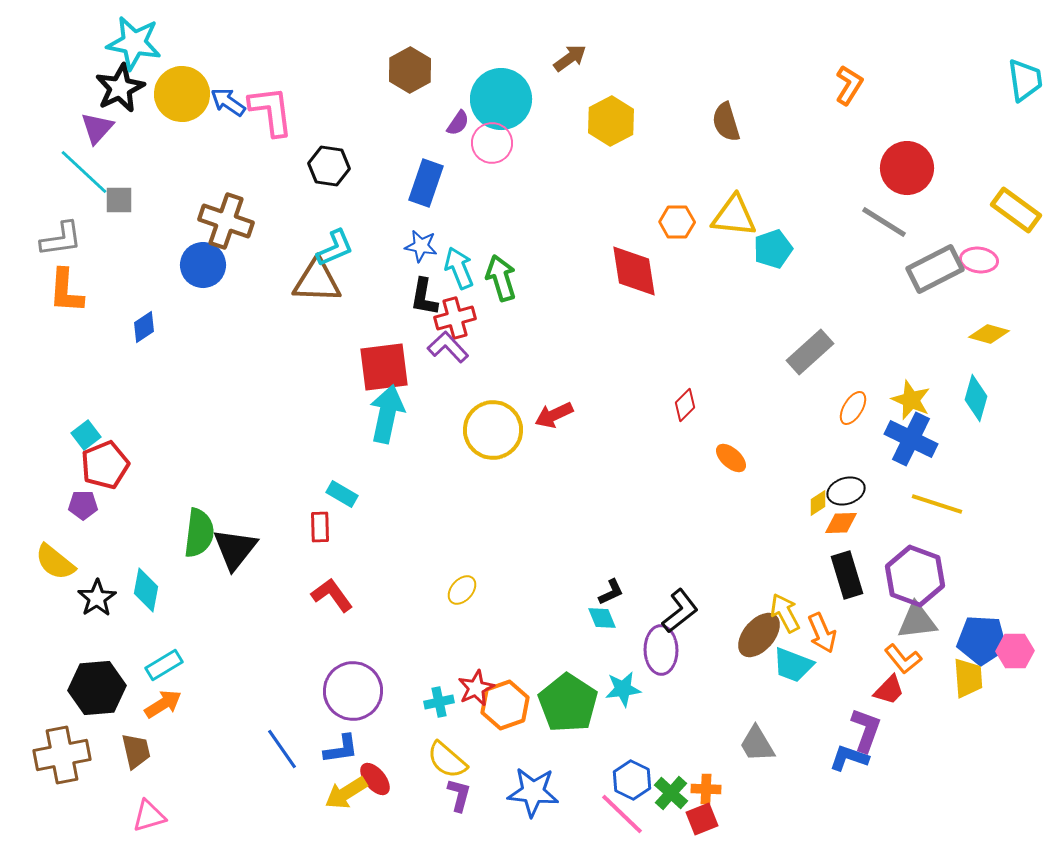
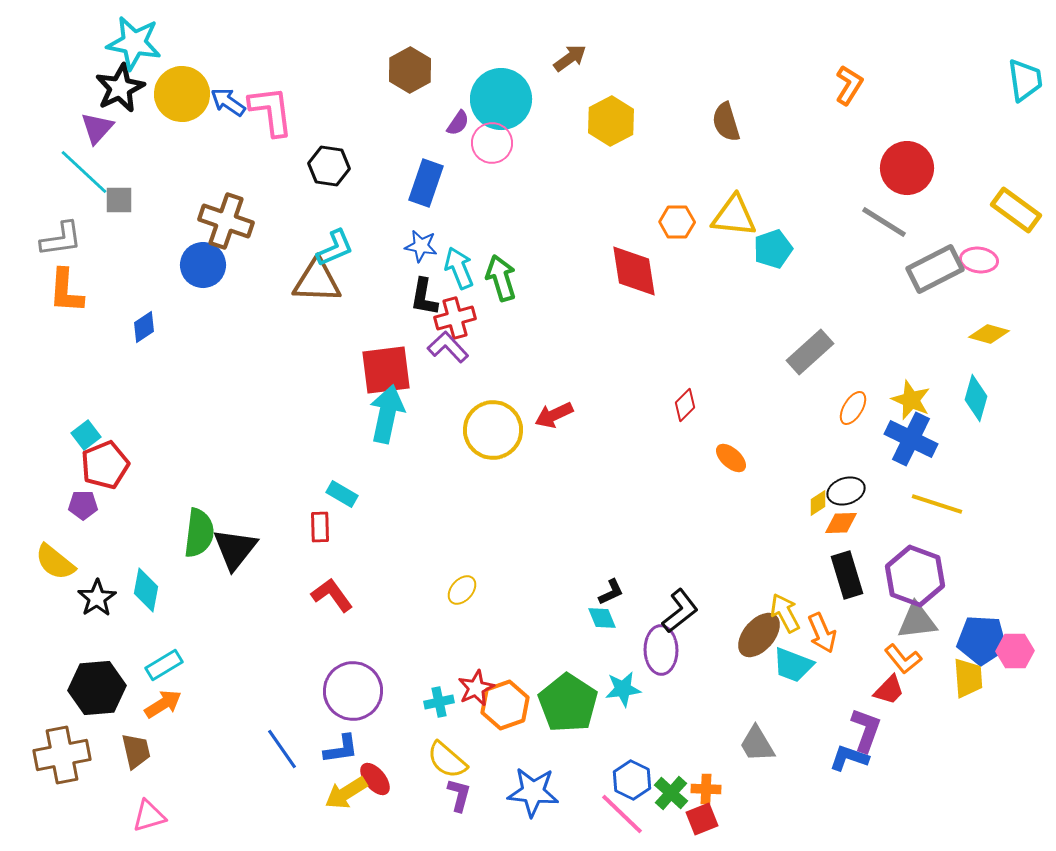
red square at (384, 367): moved 2 px right, 3 px down
